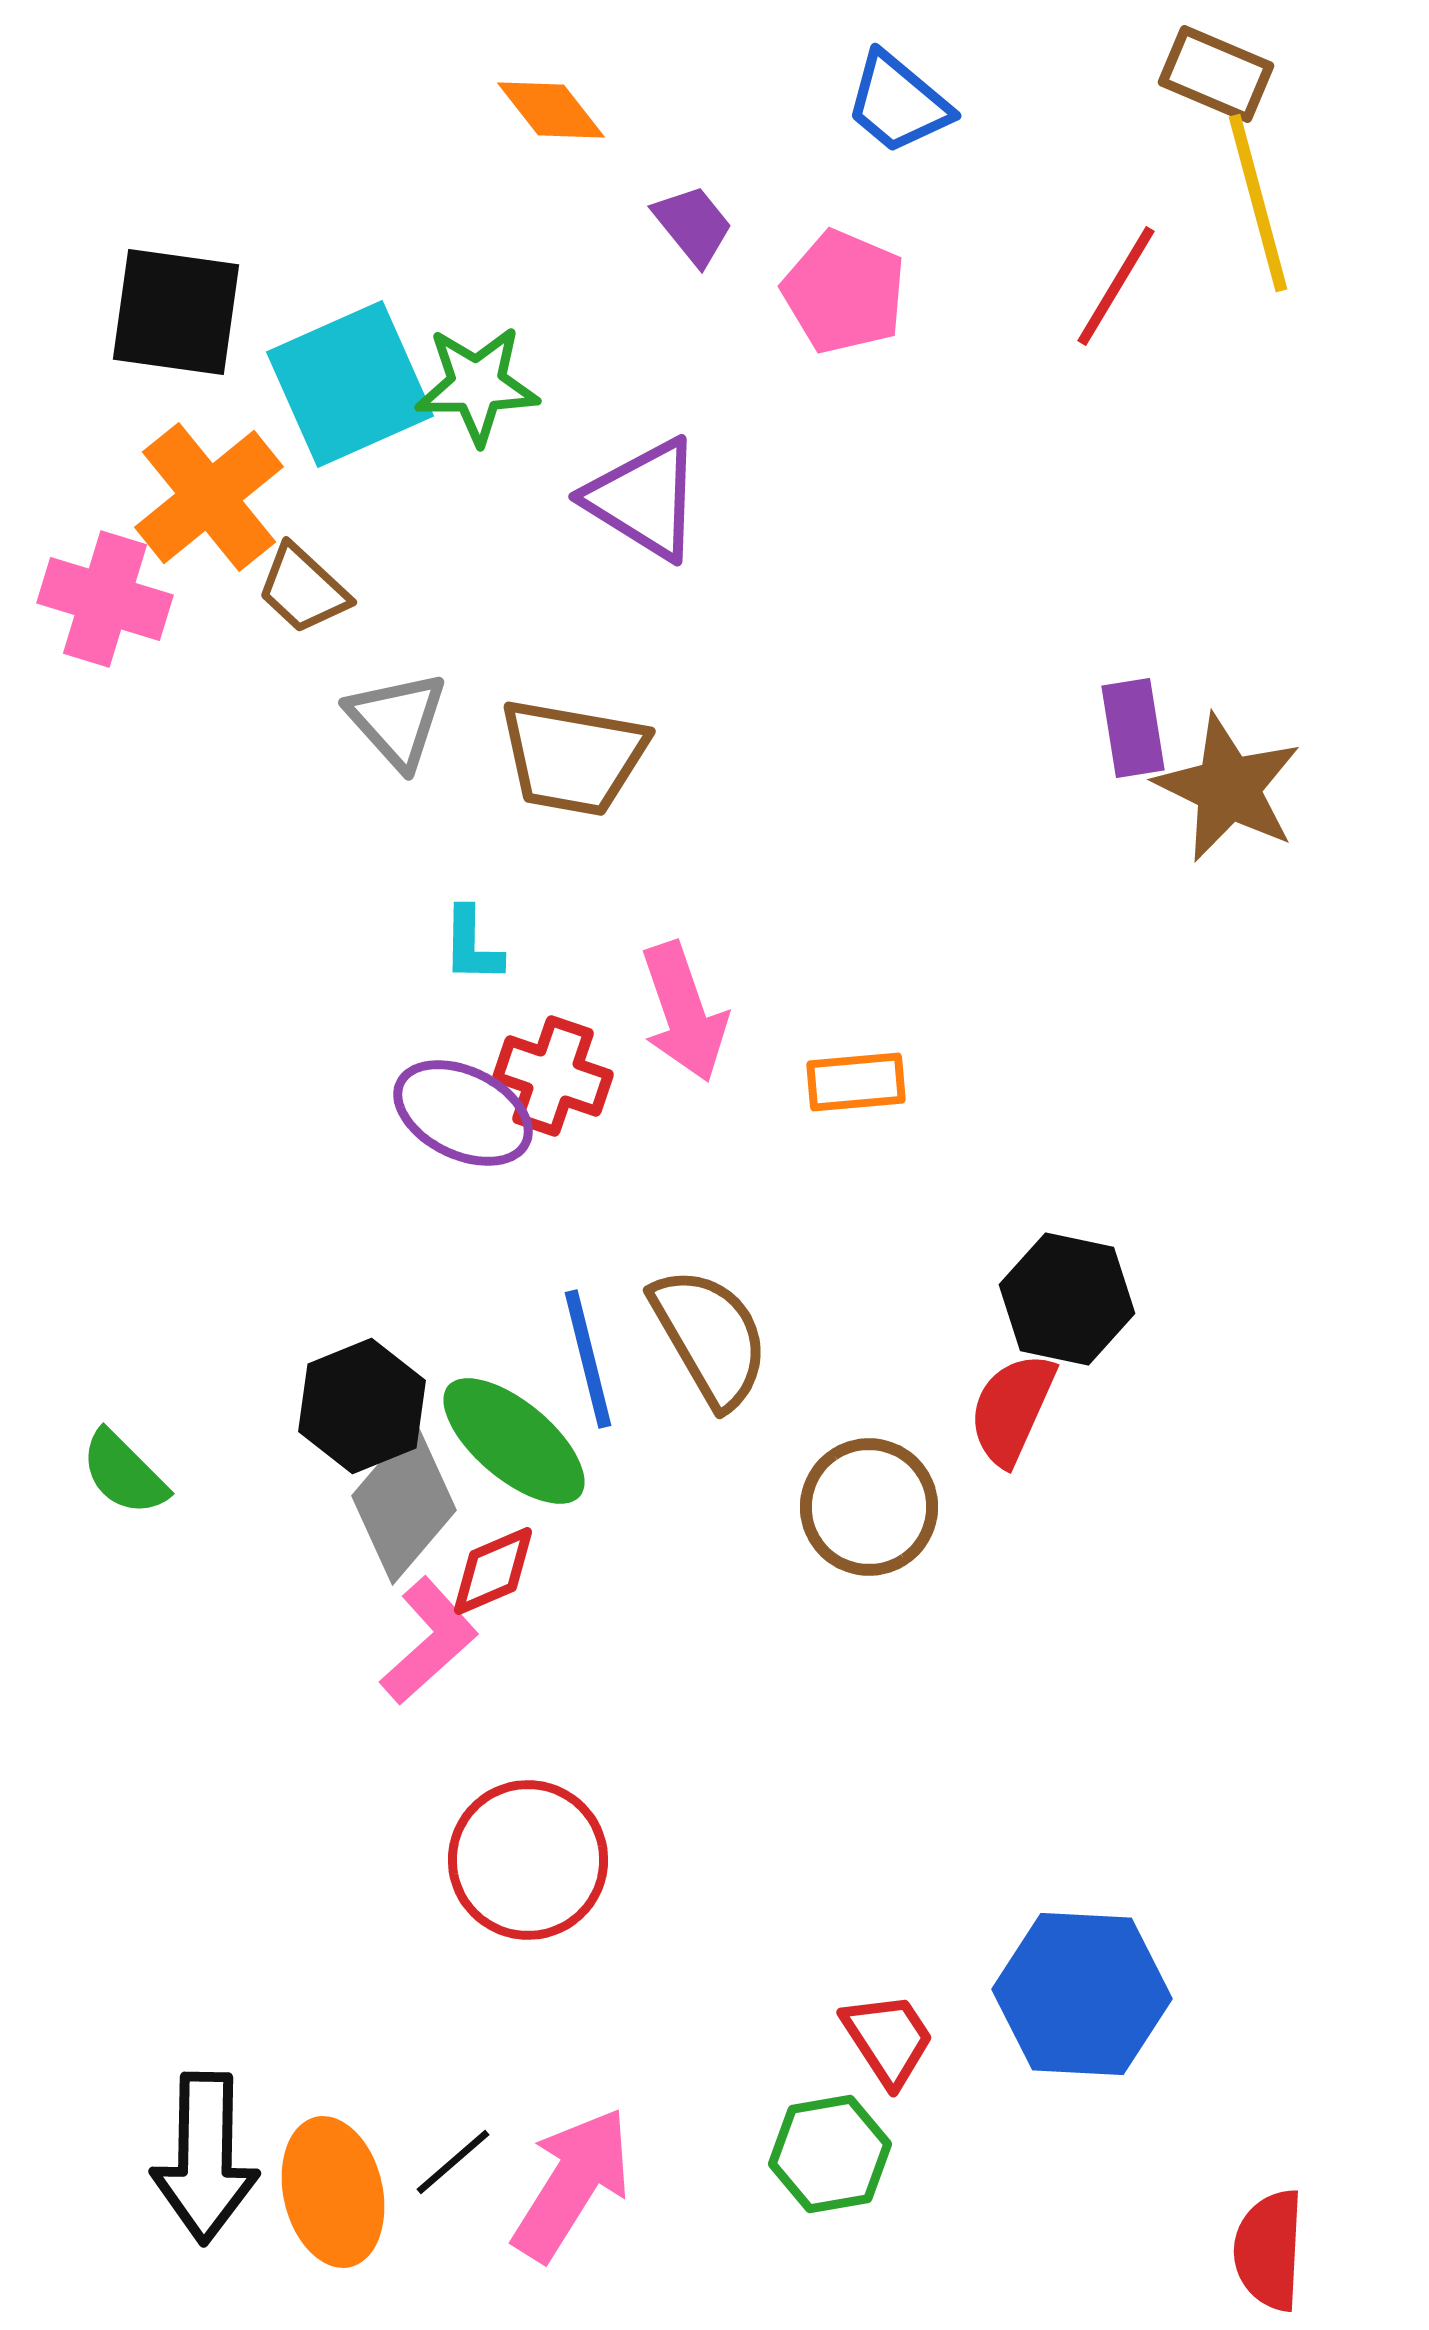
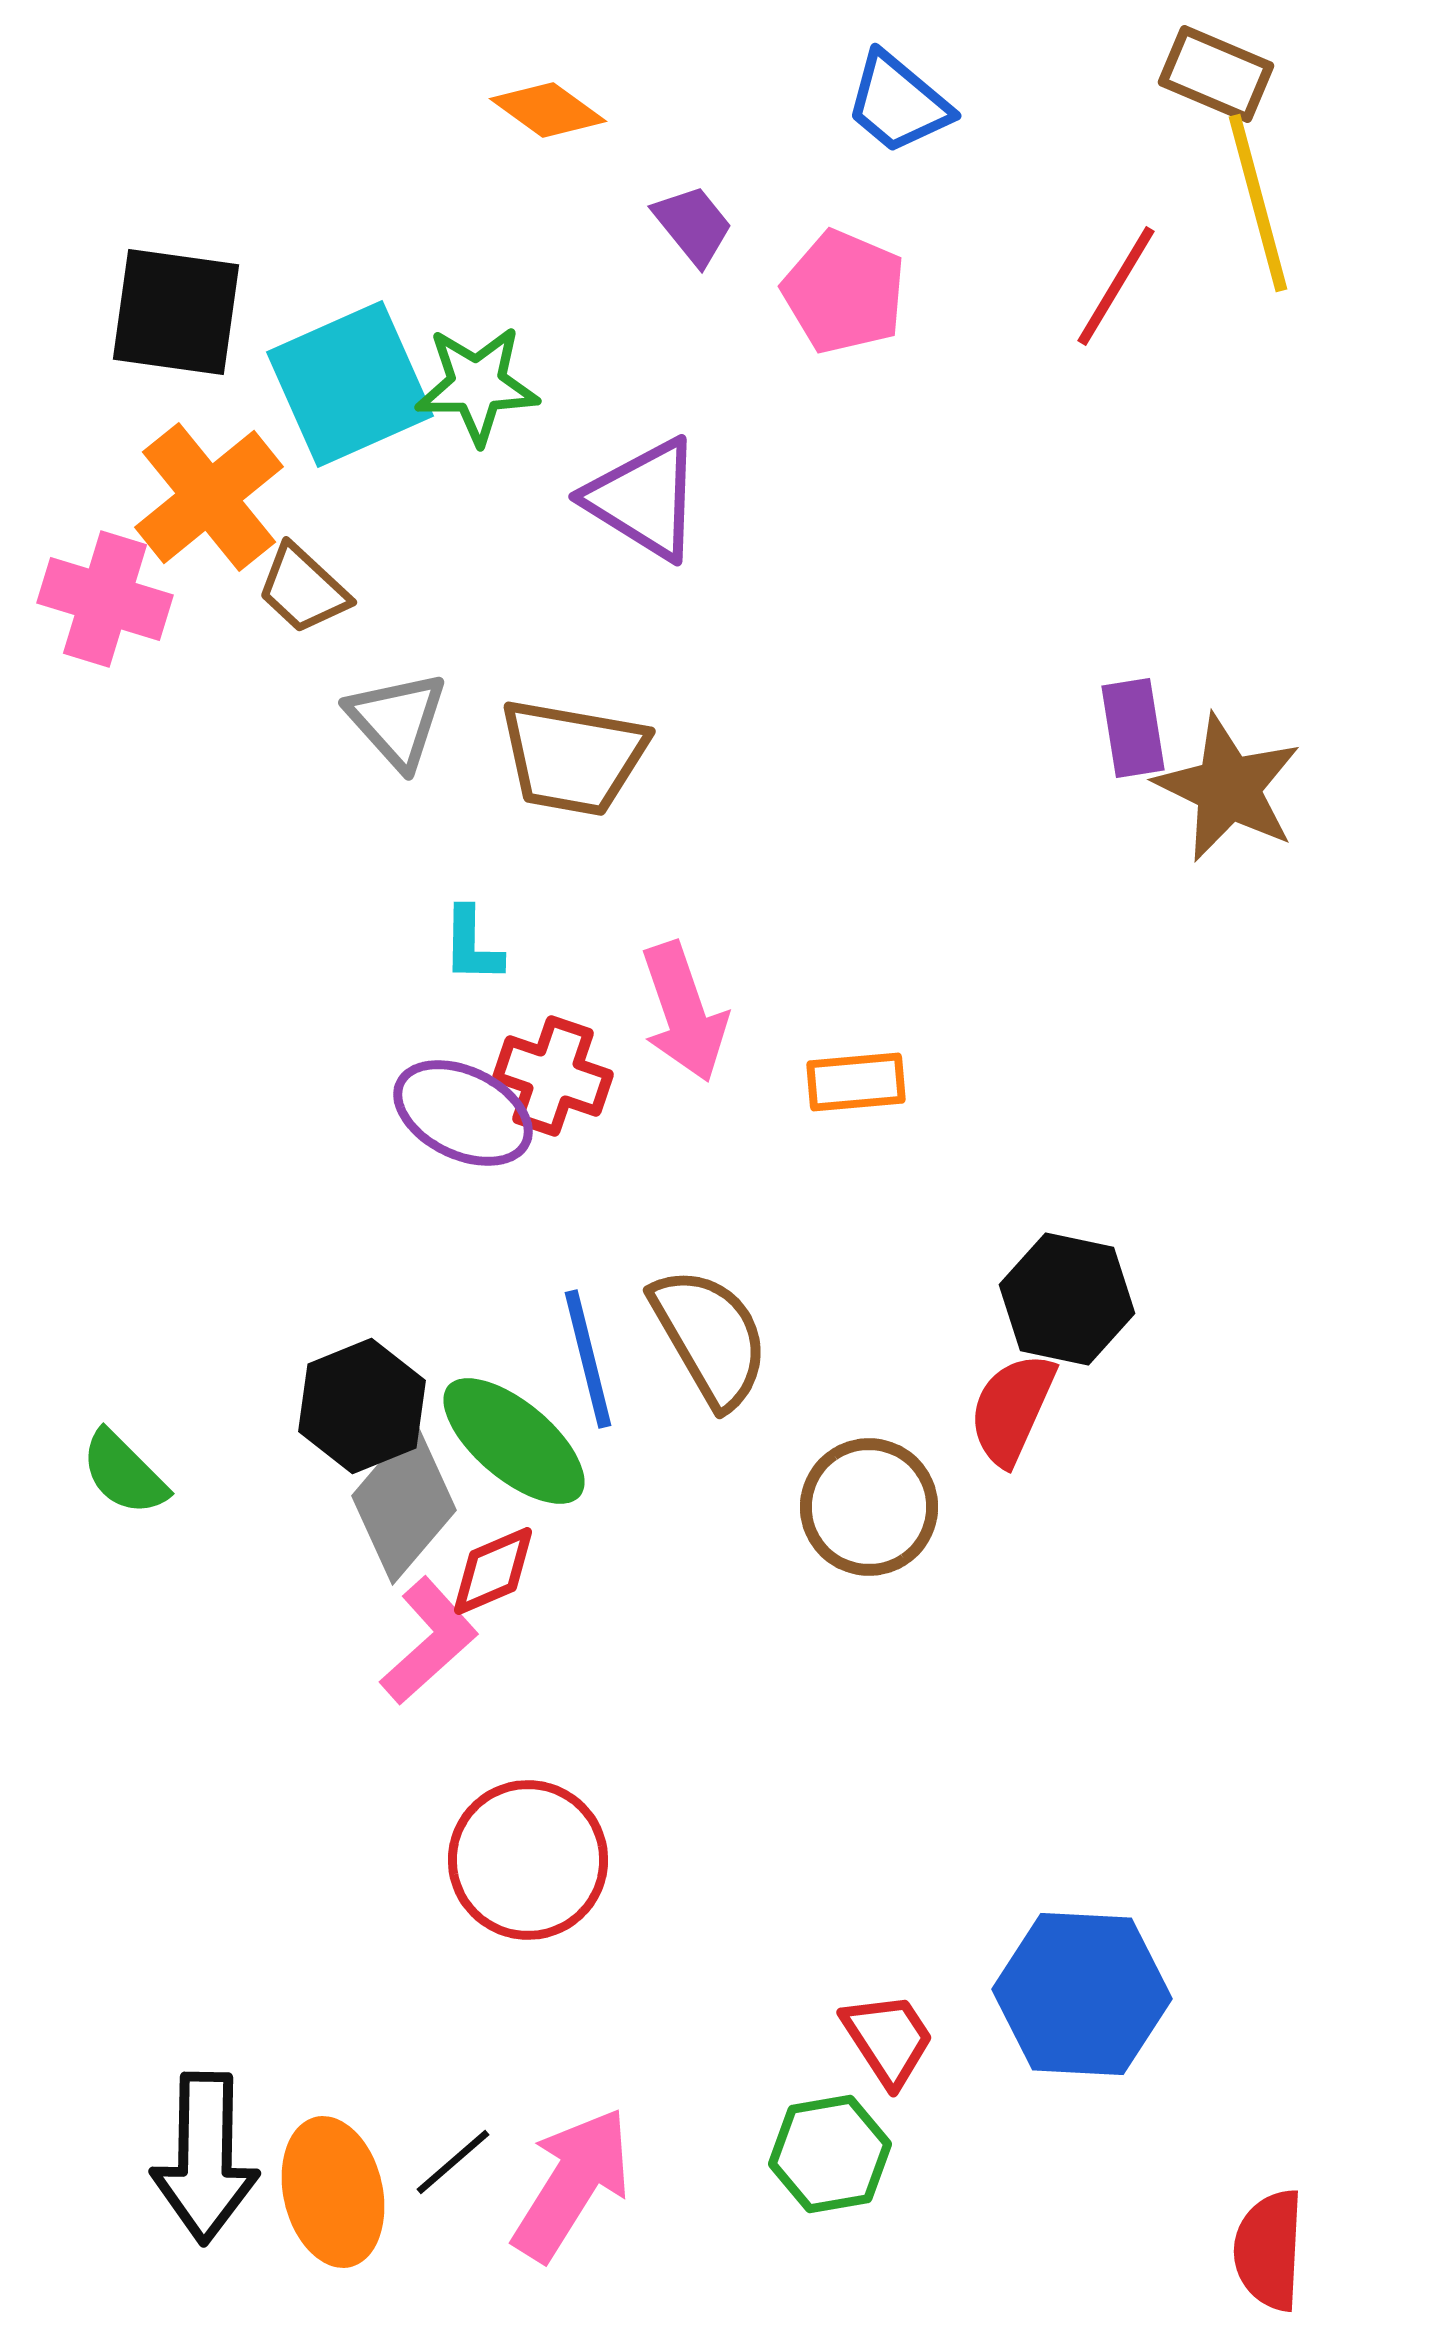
orange diamond at (551, 110): moved 3 px left; rotated 16 degrees counterclockwise
